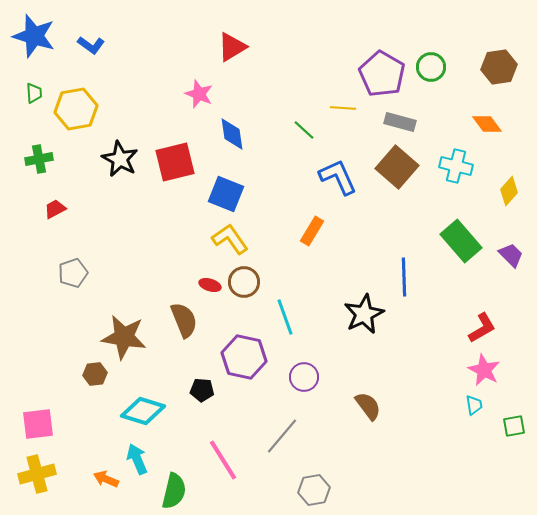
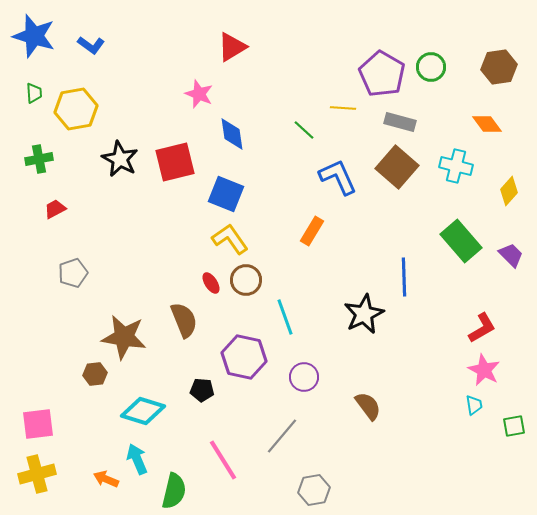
brown circle at (244, 282): moved 2 px right, 2 px up
red ellipse at (210, 285): moved 1 px right, 2 px up; rotated 40 degrees clockwise
